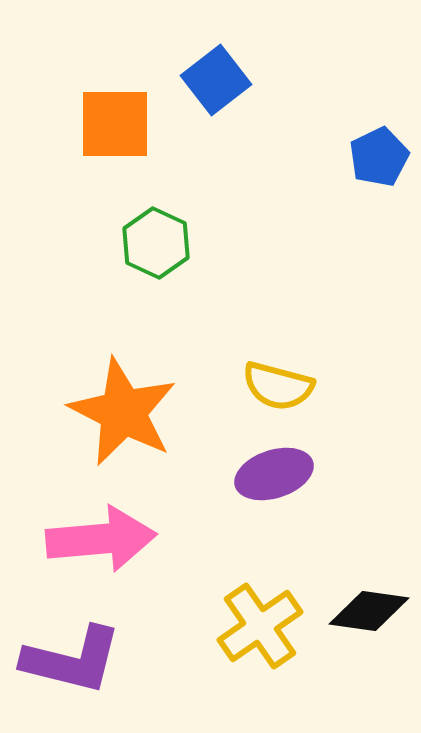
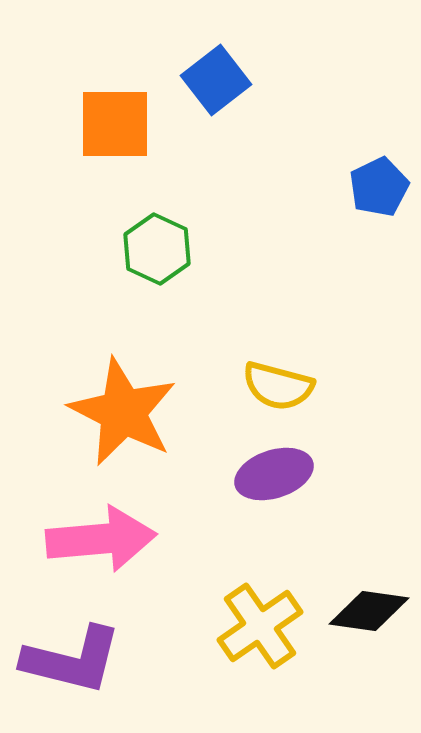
blue pentagon: moved 30 px down
green hexagon: moved 1 px right, 6 px down
